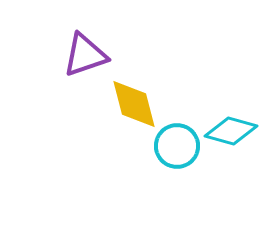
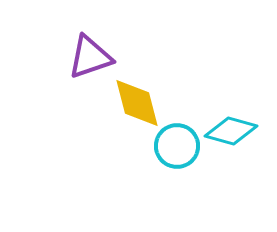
purple triangle: moved 5 px right, 2 px down
yellow diamond: moved 3 px right, 1 px up
